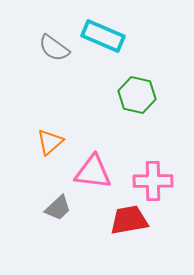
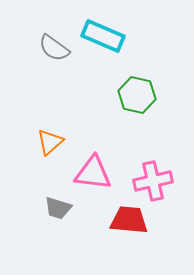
pink triangle: moved 1 px down
pink cross: rotated 12 degrees counterclockwise
gray trapezoid: rotated 60 degrees clockwise
red trapezoid: rotated 15 degrees clockwise
